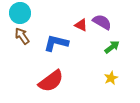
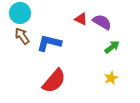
red triangle: moved 6 px up
blue L-shape: moved 7 px left
red semicircle: moved 3 px right; rotated 12 degrees counterclockwise
